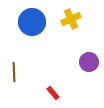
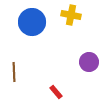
yellow cross: moved 4 px up; rotated 36 degrees clockwise
red rectangle: moved 3 px right, 1 px up
